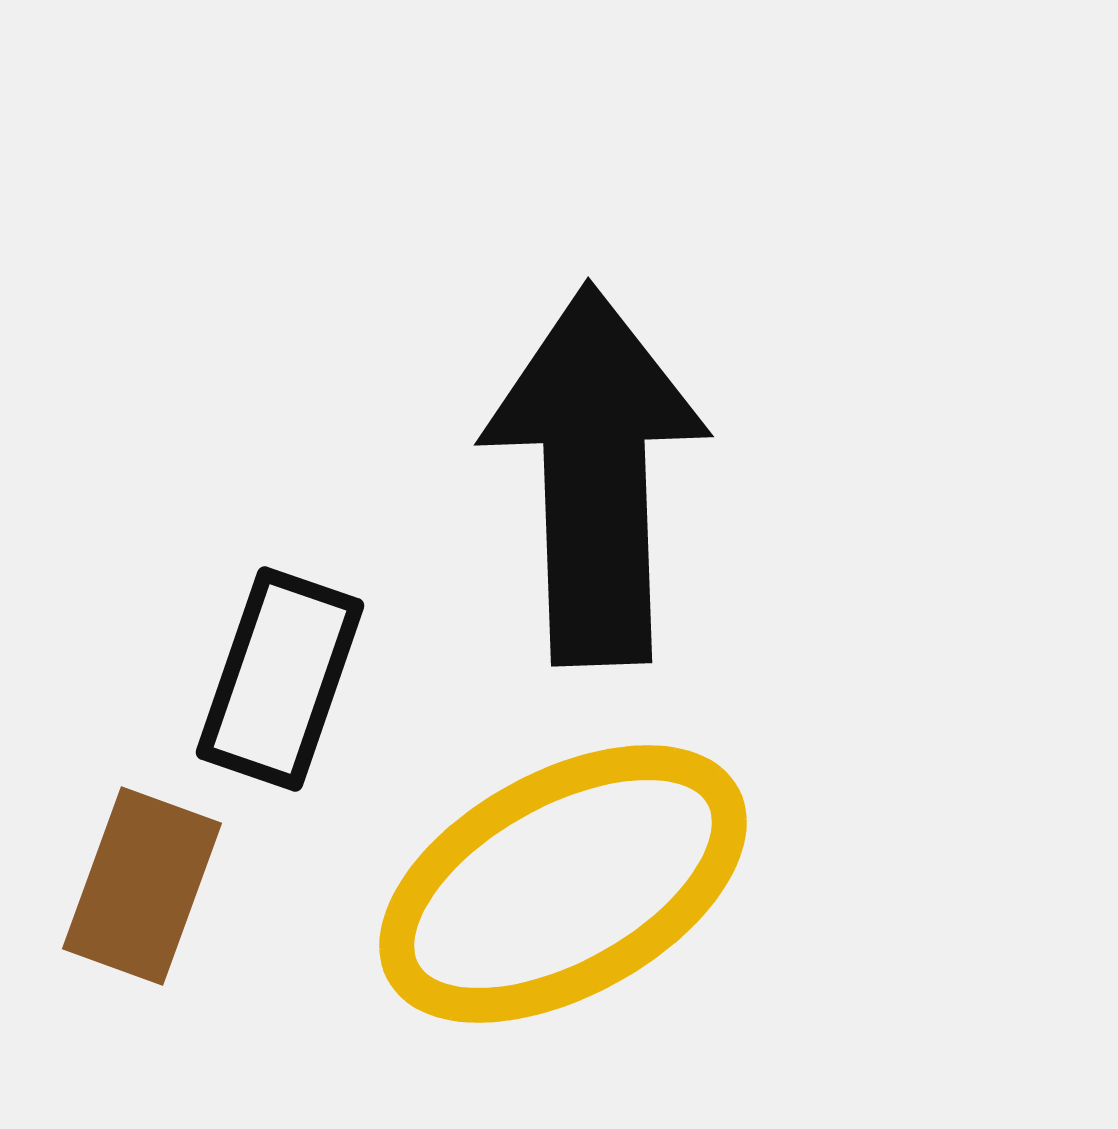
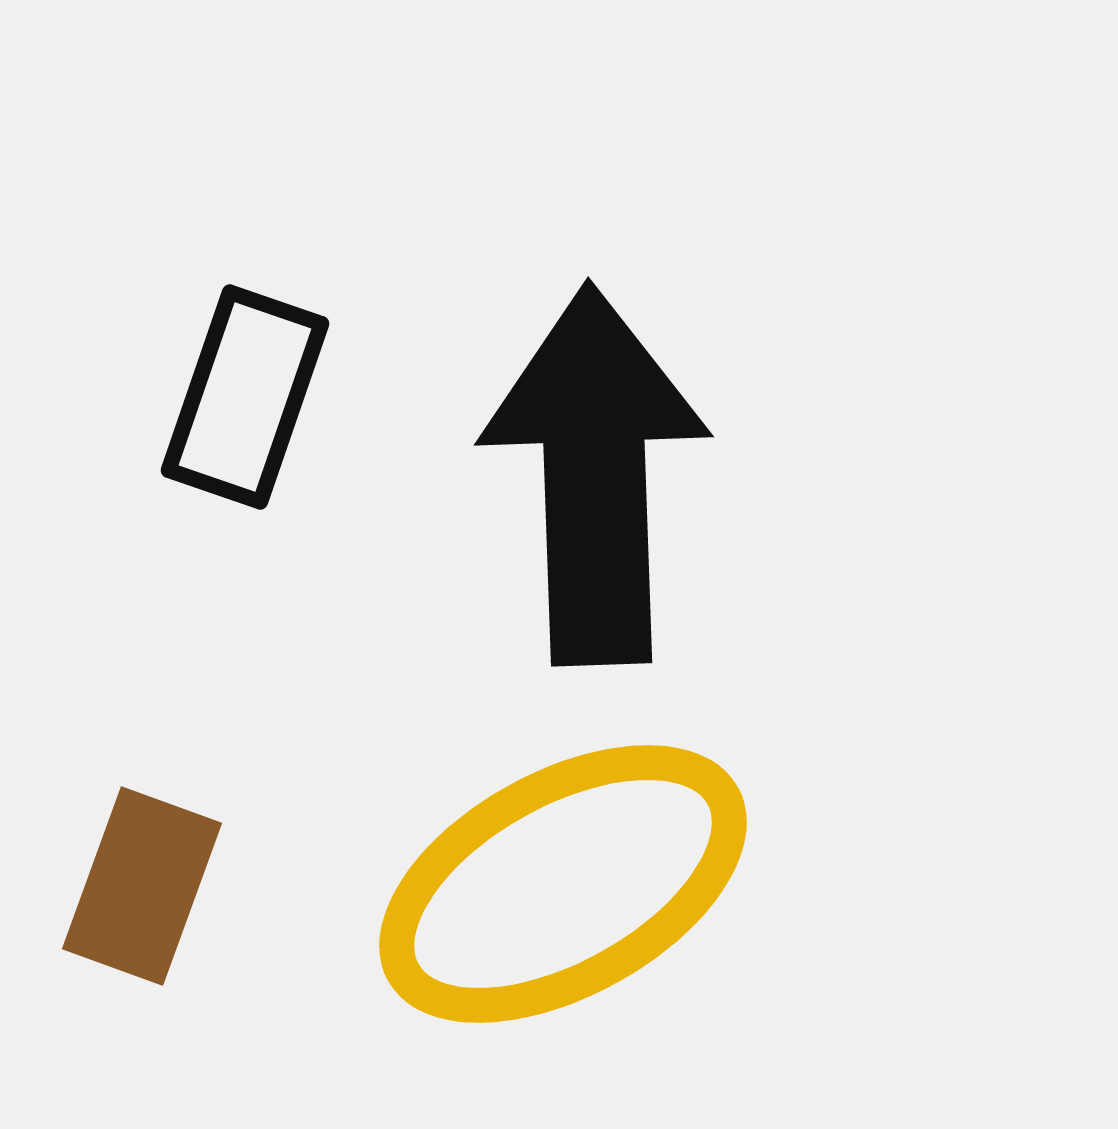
black rectangle: moved 35 px left, 282 px up
